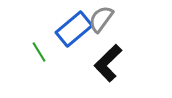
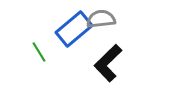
gray semicircle: rotated 48 degrees clockwise
